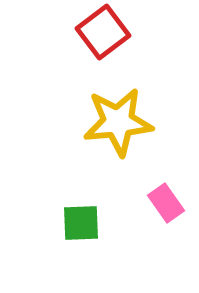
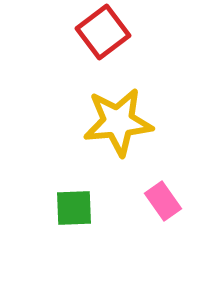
pink rectangle: moved 3 px left, 2 px up
green square: moved 7 px left, 15 px up
